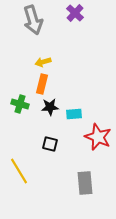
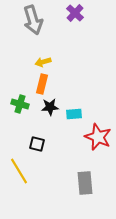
black square: moved 13 px left
